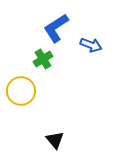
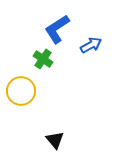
blue L-shape: moved 1 px right, 1 px down
blue arrow: rotated 50 degrees counterclockwise
green cross: rotated 24 degrees counterclockwise
